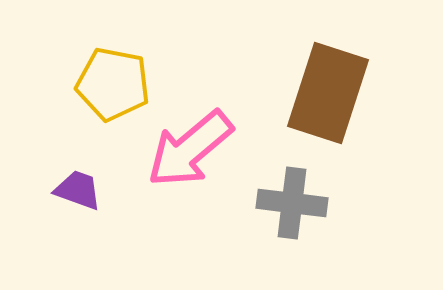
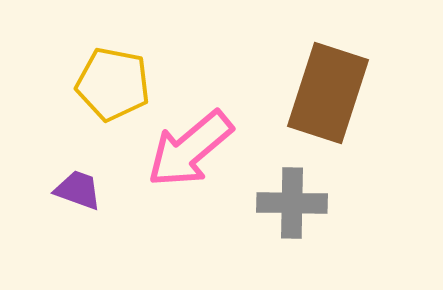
gray cross: rotated 6 degrees counterclockwise
